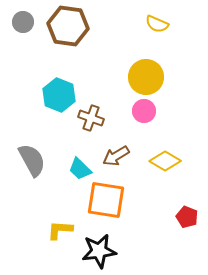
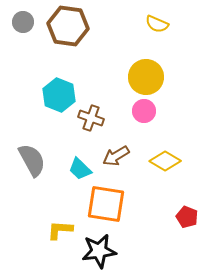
orange square: moved 4 px down
